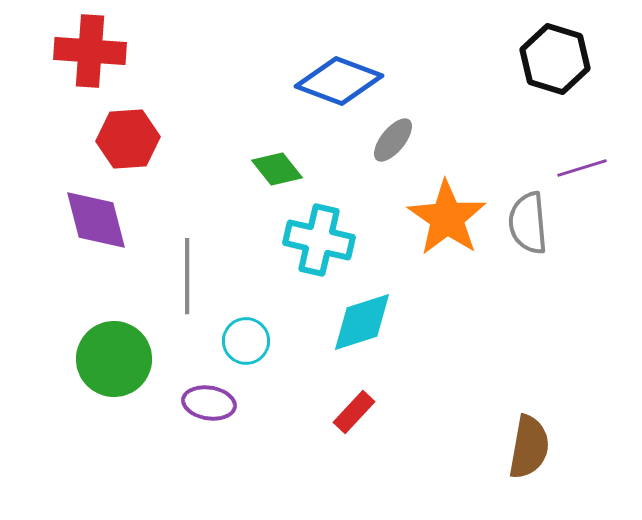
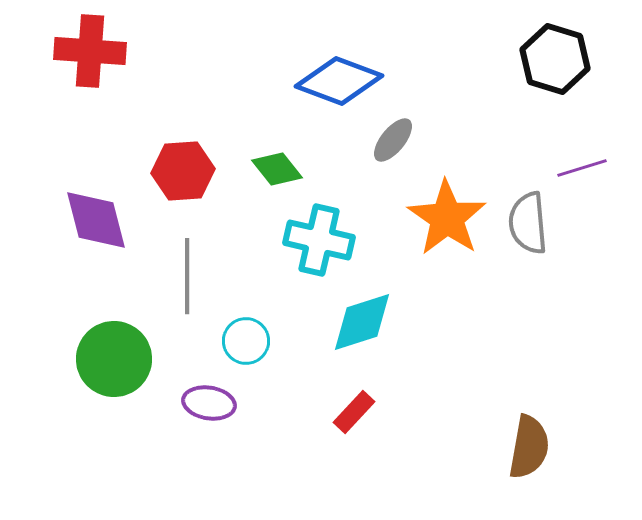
red hexagon: moved 55 px right, 32 px down
